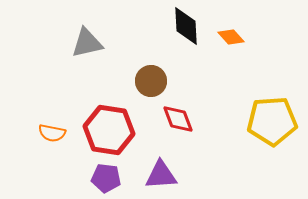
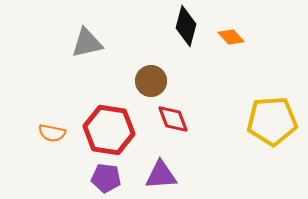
black diamond: rotated 18 degrees clockwise
red diamond: moved 5 px left
